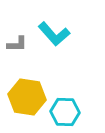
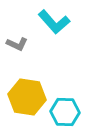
cyan L-shape: moved 12 px up
gray L-shape: rotated 25 degrees clockwise
